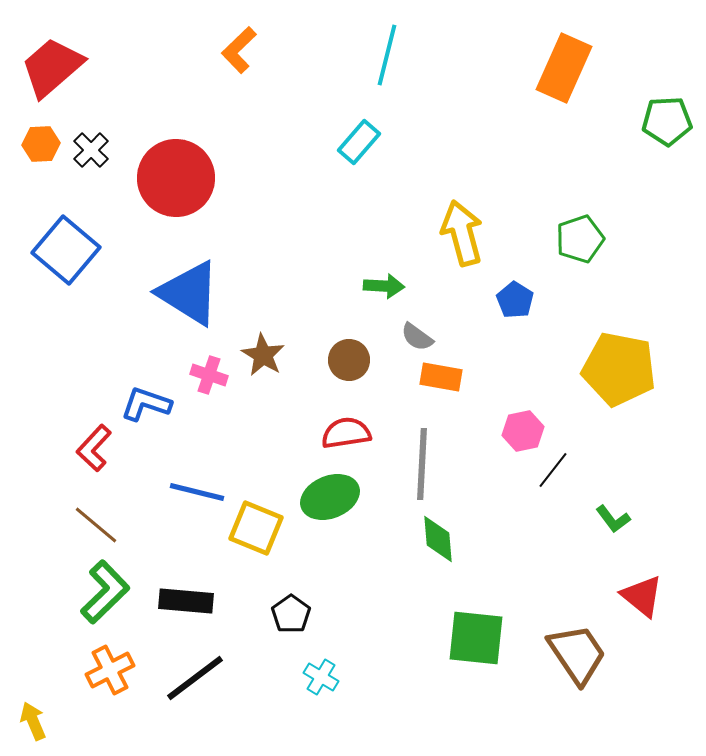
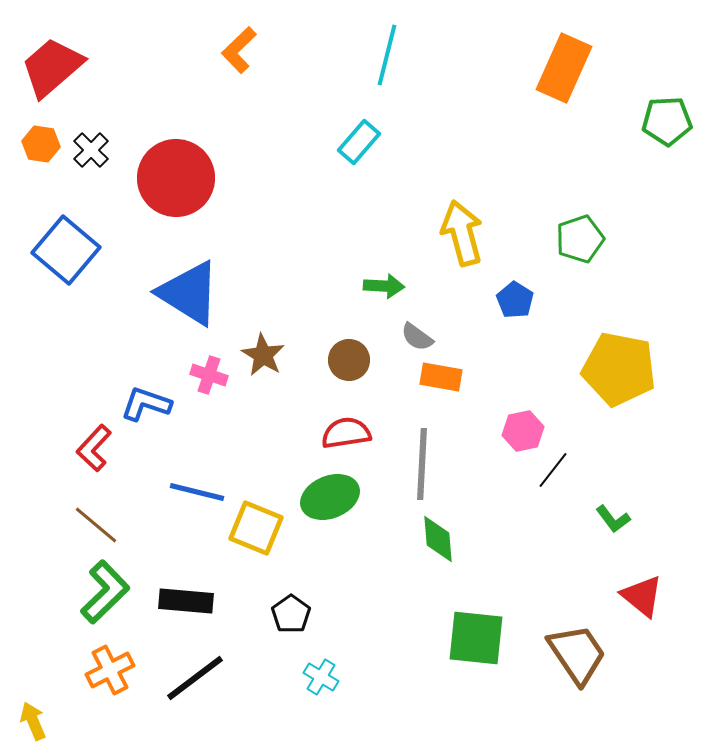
orange hexagon at (41, 144): rotated 12 degrees clockwise
